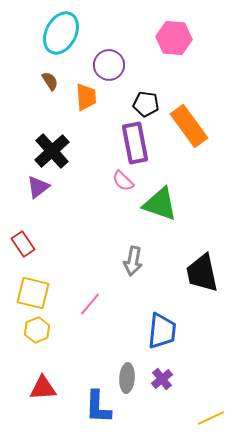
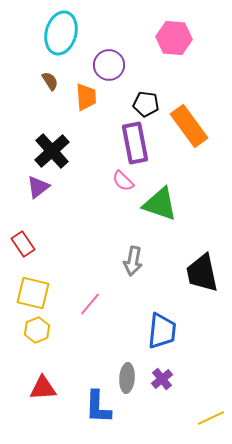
cyan ellipse: rotated 12 degrees counterclockwise
